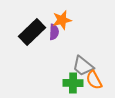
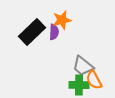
green cross: moved 6 px right, 2 px down
